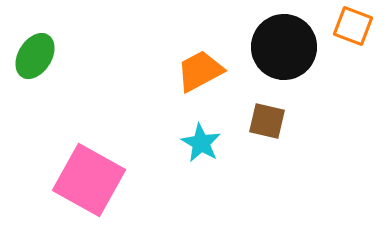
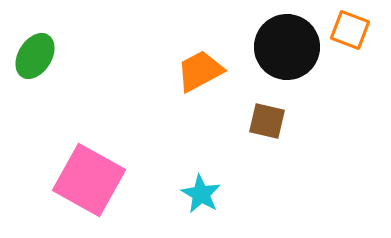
orange square: moved 3 px left, 4 px down
black circle: moved 3 px right
cyan star: moved 51 px down
